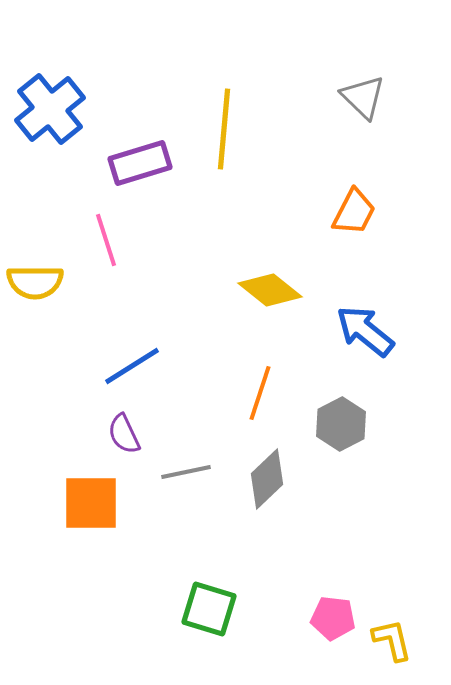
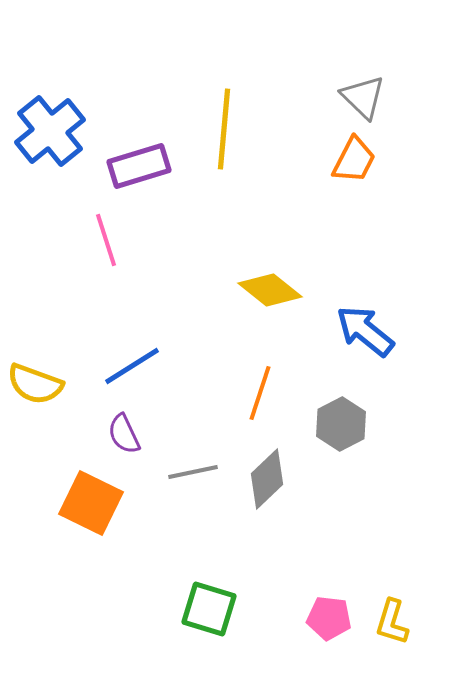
blue cross: moved 22 px down
purple rectangle: moved 1 px left, 3 px down
orange trapezoid: moved 52 px up
yellow semicircle: moved 102 px down; rotated 20 degrees clockwise
gray line: moved 7 px right
orange square: rotated 26 degrees clockwise
pink pentagon: moved 4 px left
yellow L-shape: moved 18 px up; rotated 150 degrees counterclockwise
